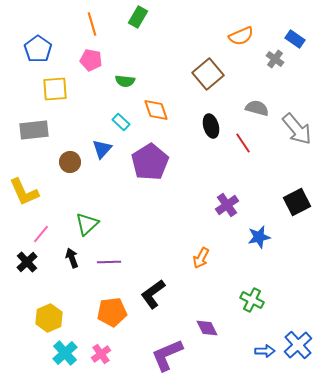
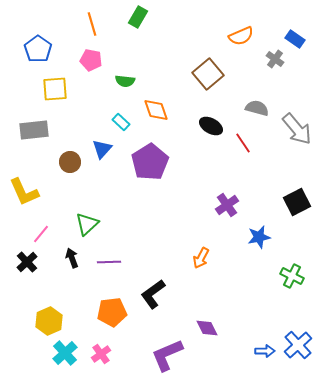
black ellipse: rotated 45 degrees counterclockwise
green cross: moved 40 px right, 24 px up
yellow hexagon: moved 3 px down
